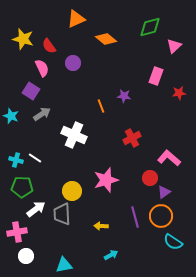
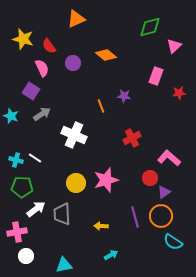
orange diamond: moved 16 px down
yellow circle: moved 4 px right, 8 px up
